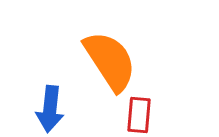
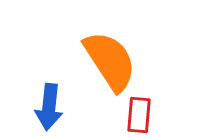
blue arrow: moved 1 px left, 2 px up
